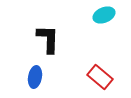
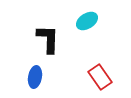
cyan ellipse: moved 17 px left, 6 px down; rotated 10 degrees counterclockwise
red rectangle: rotated 15 degrees clockwise
